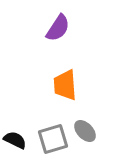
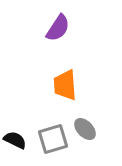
gray ellipse: moved 2 px up
